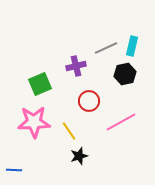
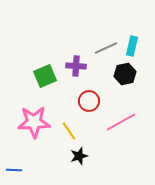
purple cross: rotated 18 degrees clockwise
green square: moved 5 px right, 8 px up
